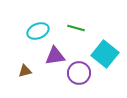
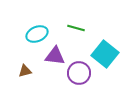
cyan ellipse: moved 1 px left, 3 px down
purple triangle: rotated 15 degrees clockwise
